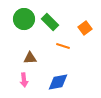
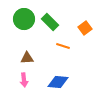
brown triangle: moved 3 px left
blue diamond: rotated 15 degrees clockwise
